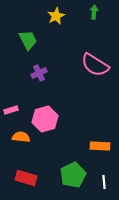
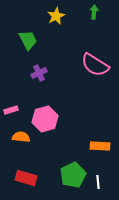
white line: moved 6 px left
